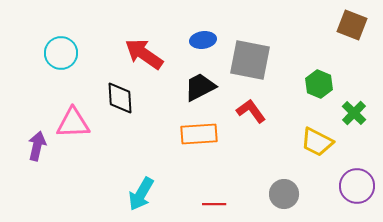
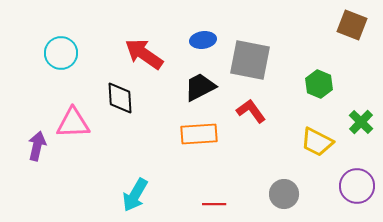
green cross: moved 7 px right, 9 px down
cyan arrow: moved 6 px left, 1 px down
